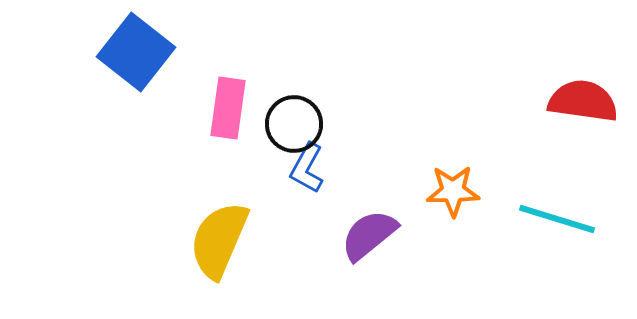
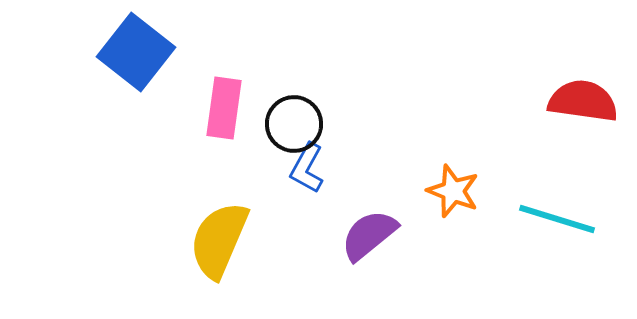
pink rectangle: moved 4 px left
orange star: rotated 22 degrees clockwise
